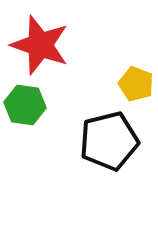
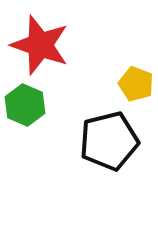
green hexagon: rotated 15 degrees clockwise
